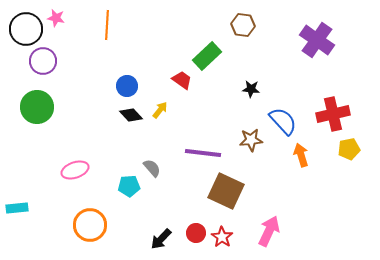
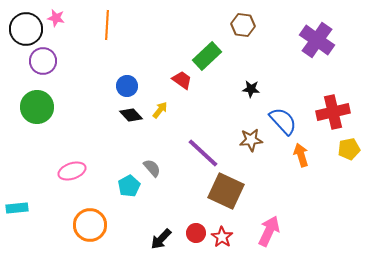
red cross: moved 2 px up
purple line: rotated 36 degrees clockwise
pink ellipse: moved 3 px left, 1 px down
cyan pentagon: rotated 25 degrees counterclockwise
